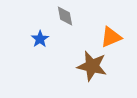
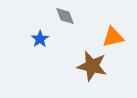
gray diamond: rotated 10 degrees counterclockwise
orange triangle: moved 2 px right; rotated 10 degrees clockwise
